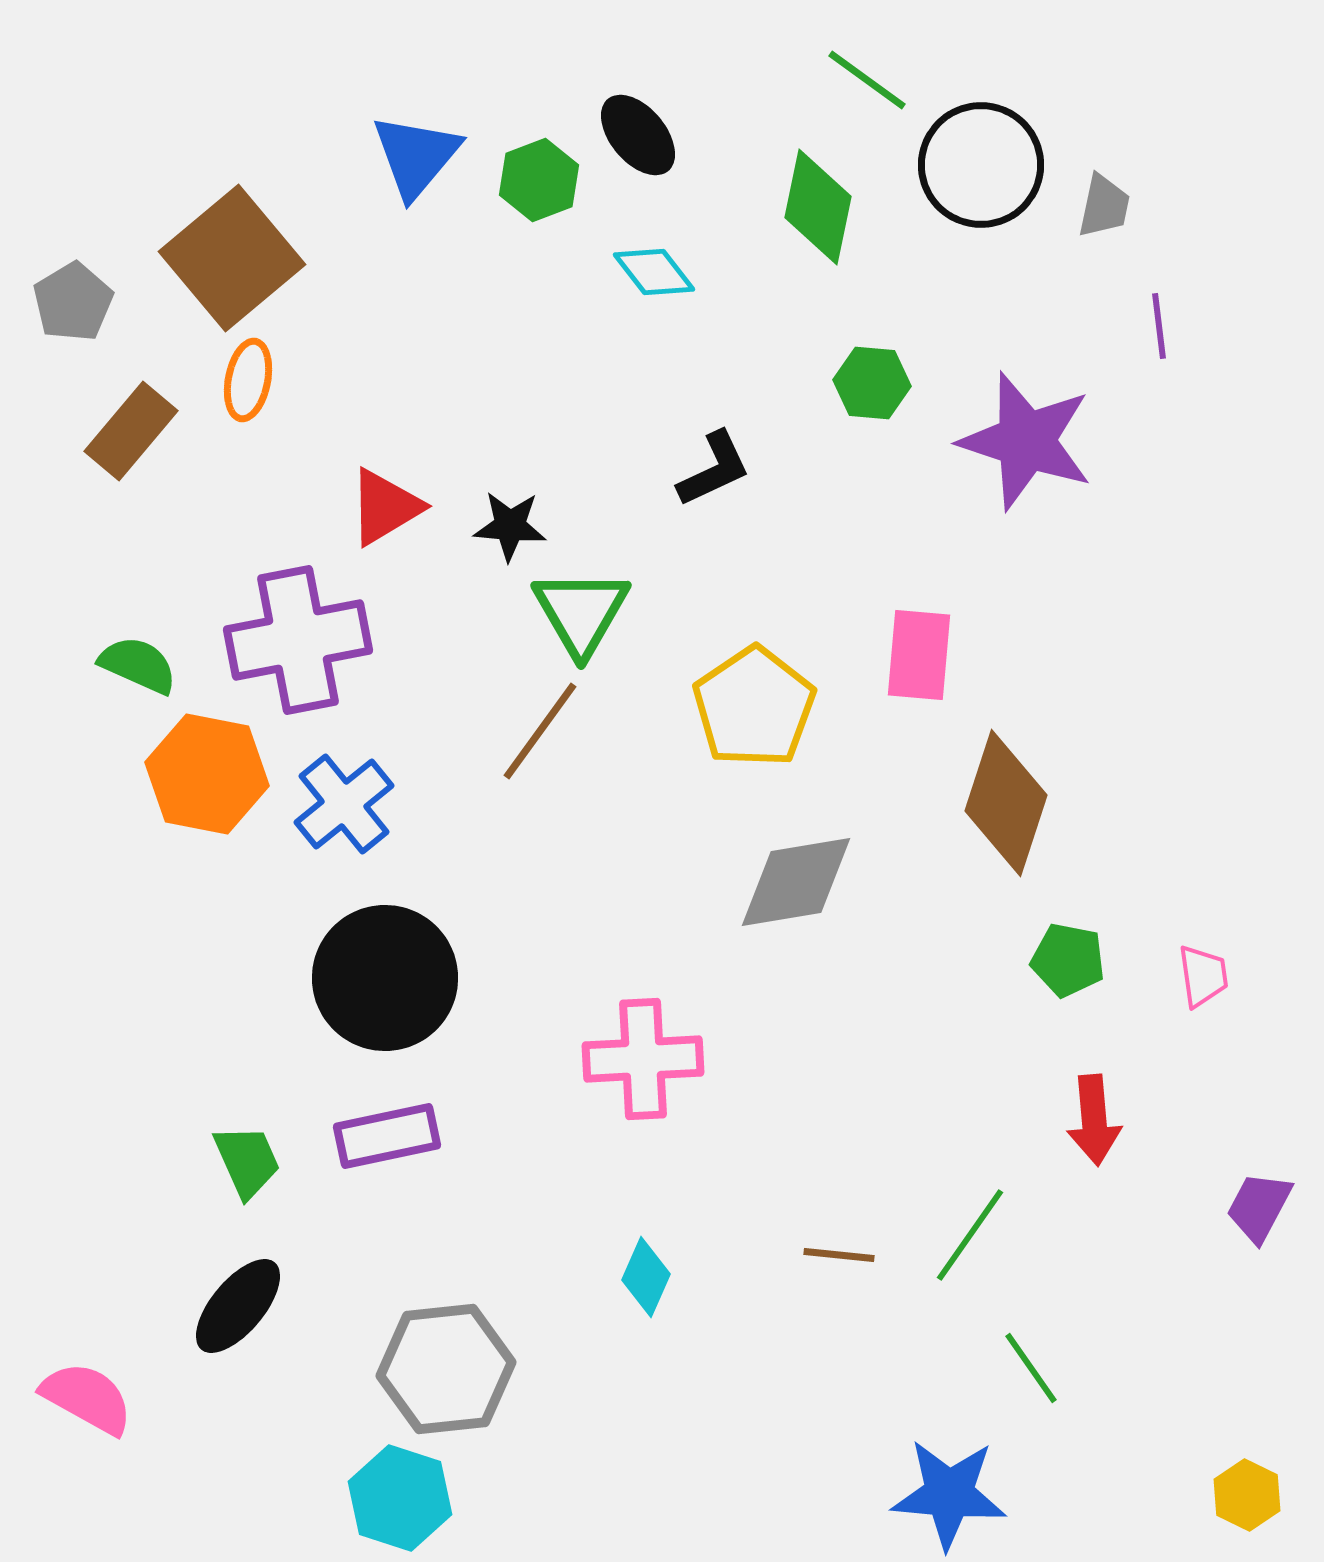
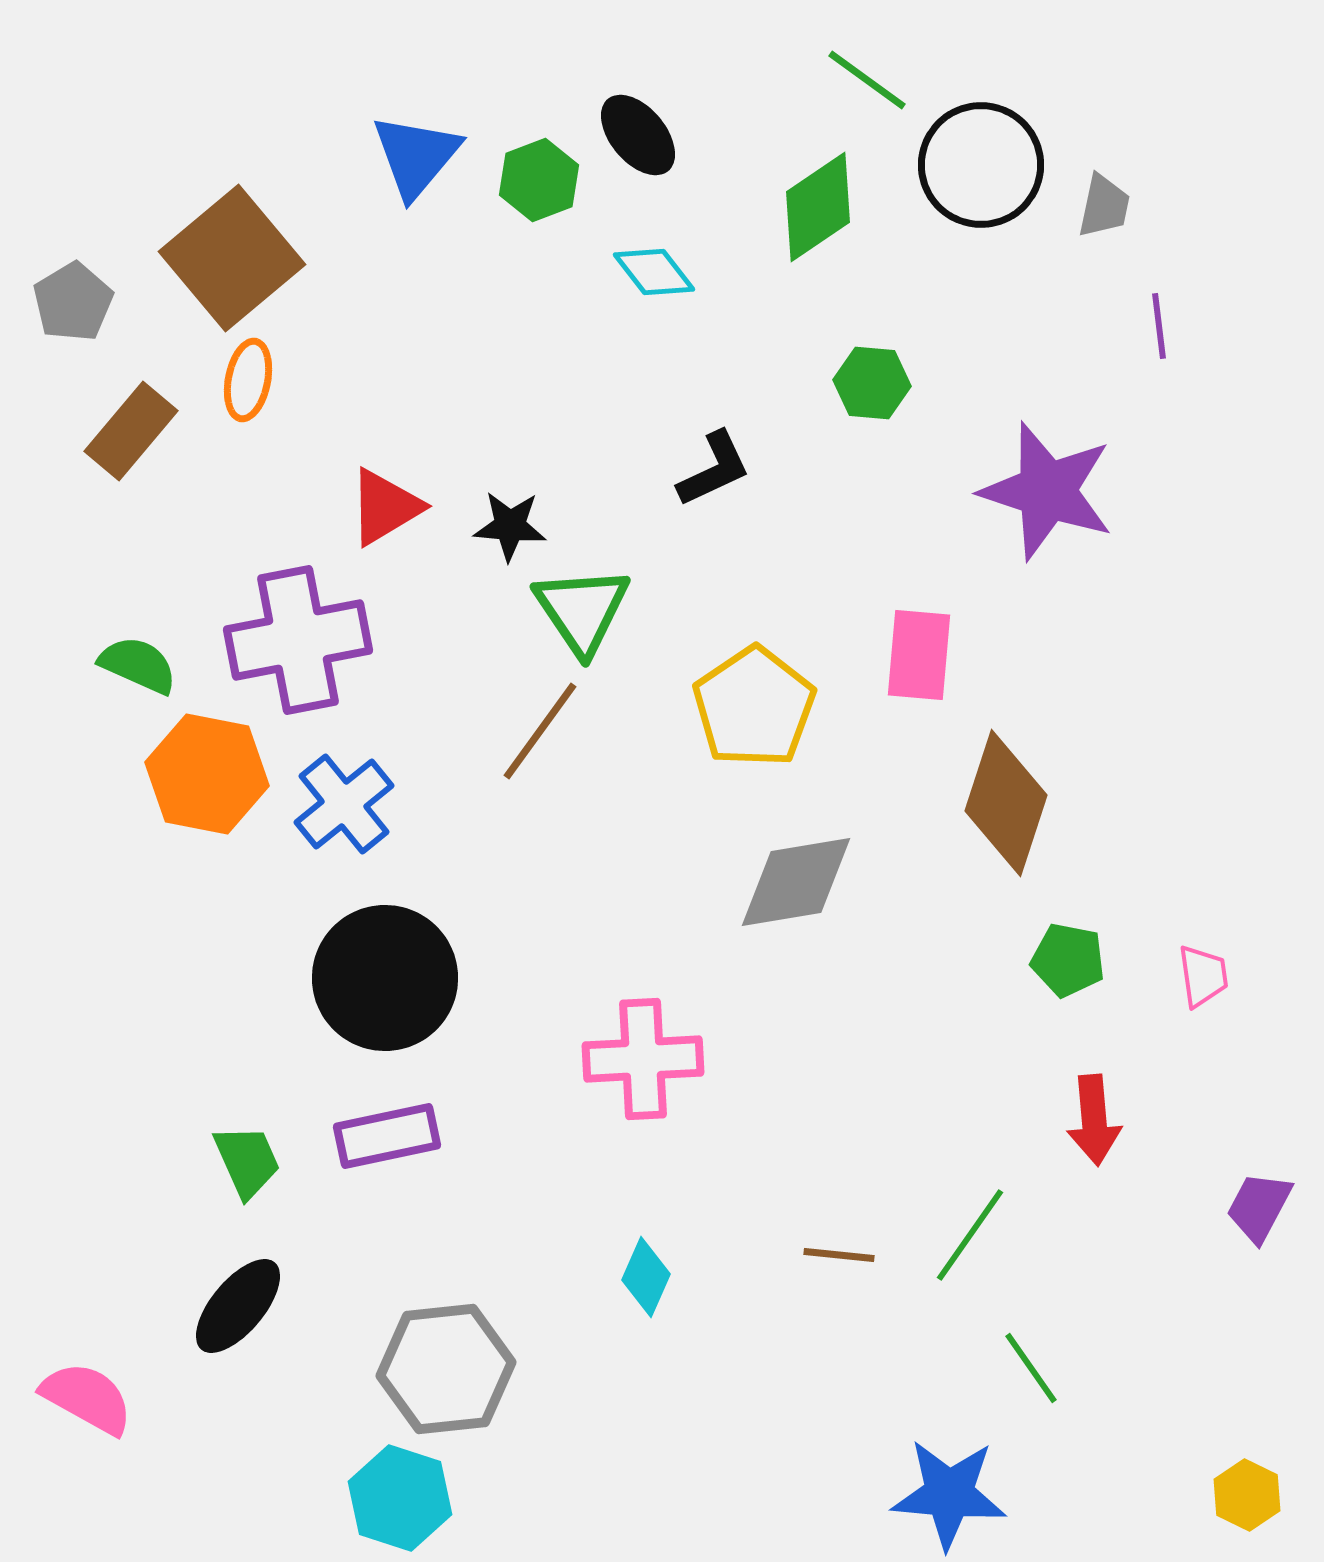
green diamond at (818, 207): rotated 44 degrees clockwise
purple star at (1026, 441): moved 21 px right, 50 px down
green triangle at (581, 612): moved 1 px right, 2 px up; rotated 4 degrees counterclockwise
